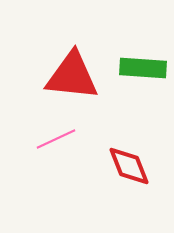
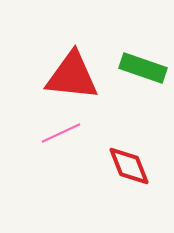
green rectangle: rotated 15 degrees clockwise
pink line: moved 5 px right, 6 px up
